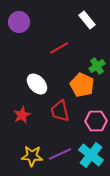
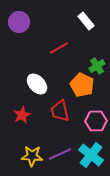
white rectangle: moved 1 px left, 1 px down
